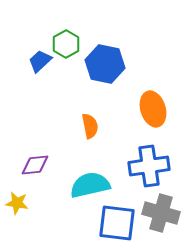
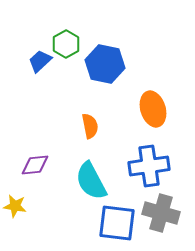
cyan semicircle: moved 1 px right, 4 px up; rotated 105 degrees counterclockwise
yellow star: moved 2 px left, 3 px down
